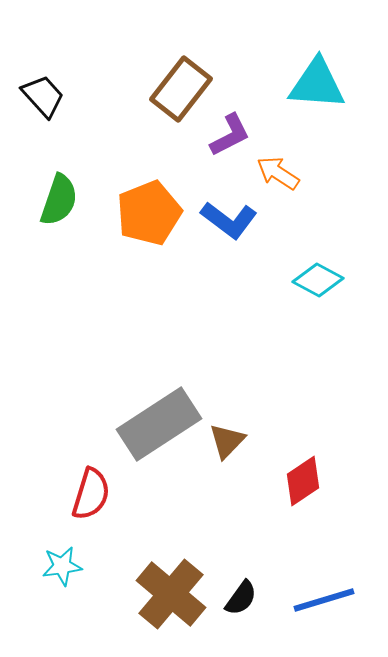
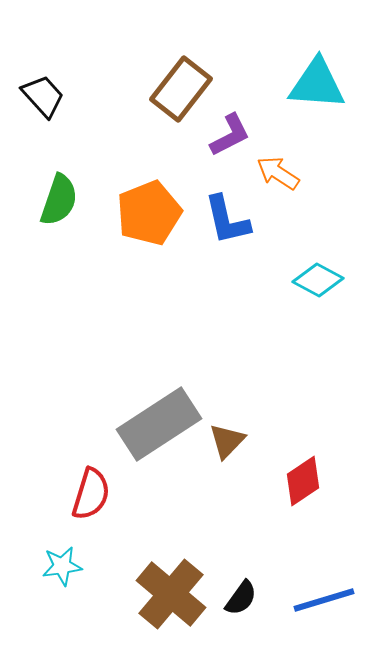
blue L-shape: moved 2 px left; rotated 40 degrees clockwise
